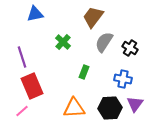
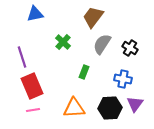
gray semicircle: moved 2 px left, 2 px down
pink line: moved 11 px right, 1 px up; rotated 32 degrees clockwise
